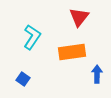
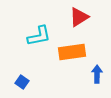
red triangle: rotated 20 degrees clockwise
cyan L-shape: moved 7 px right, 1 px up; rotated 45 degrees clockwise
blue square: moved 1 px left, 3 px down
